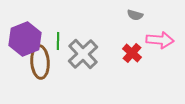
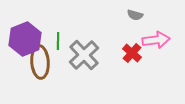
pink arrow: moved 4 px left; rotated 12 degrees counterclockwise
gray cross: moved 1 px right, 1 px down
